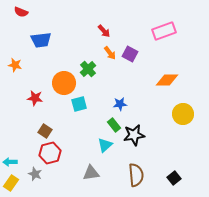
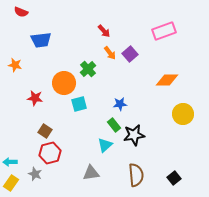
purple square: rotated 21 degrees clockwise
